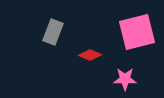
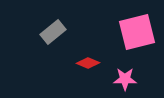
gray rectangle: rotated 30 degrees clockwise
red diamond: moved 2 px left, 8 px down
